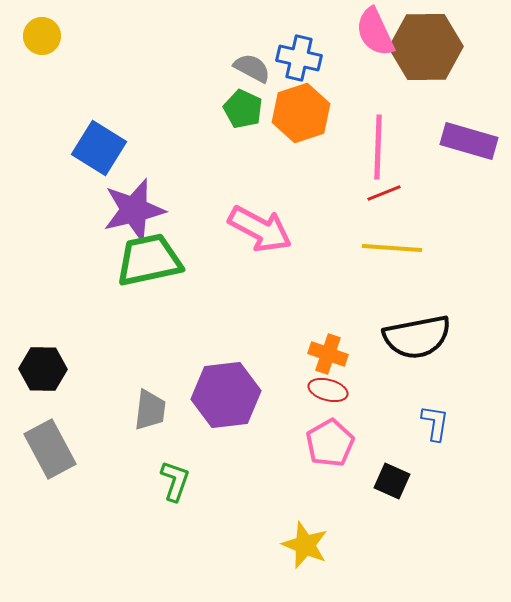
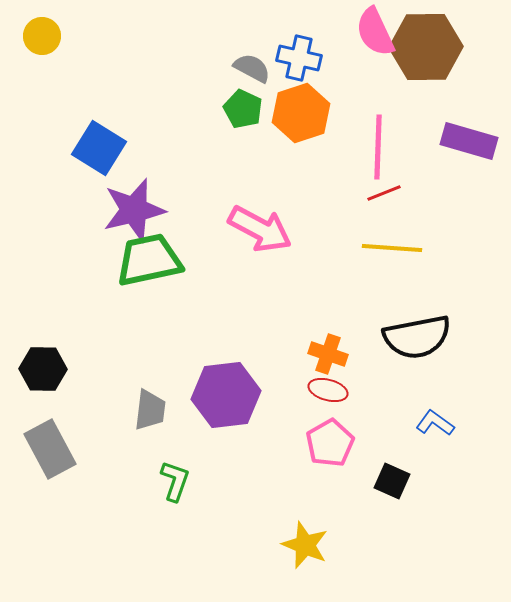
blue L-shape: rotated 63 degrees counterclockwise
